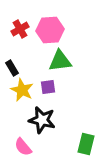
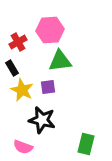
red cross: moved 2 px left, 13 px down
pink semicircle: rotated 30 degrees counterclockwise
